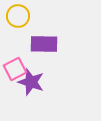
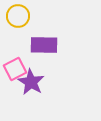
purple rectangle: moved 1 px down
purple star: rotated 12 degrees clockwise
